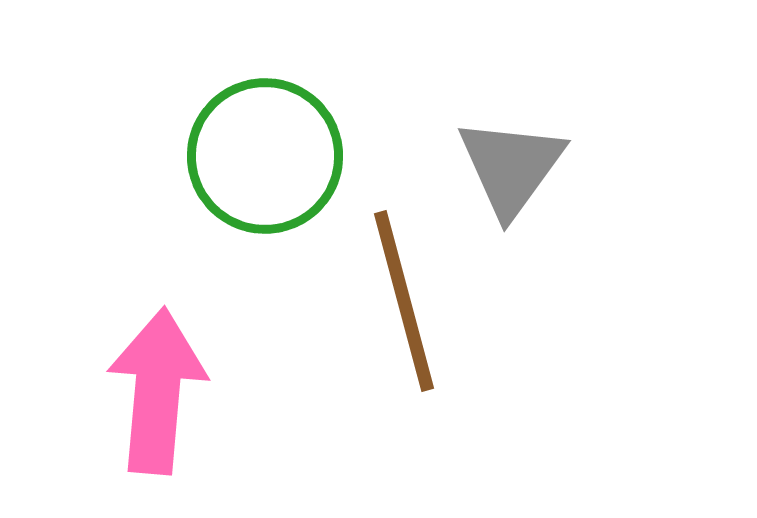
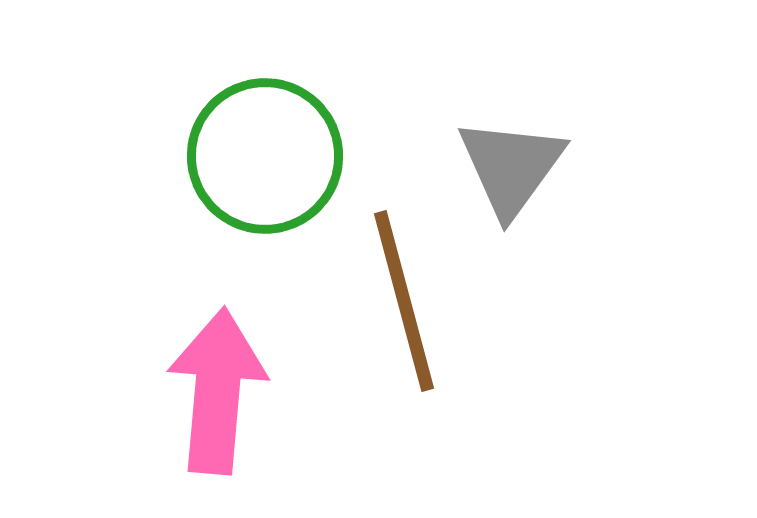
pink arrow: moved 60 px right
